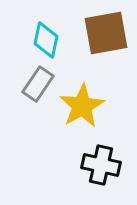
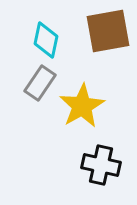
brown square: moved 2 px right, 2 px up
gray rectangle: moved 2 px right, 1 px up
